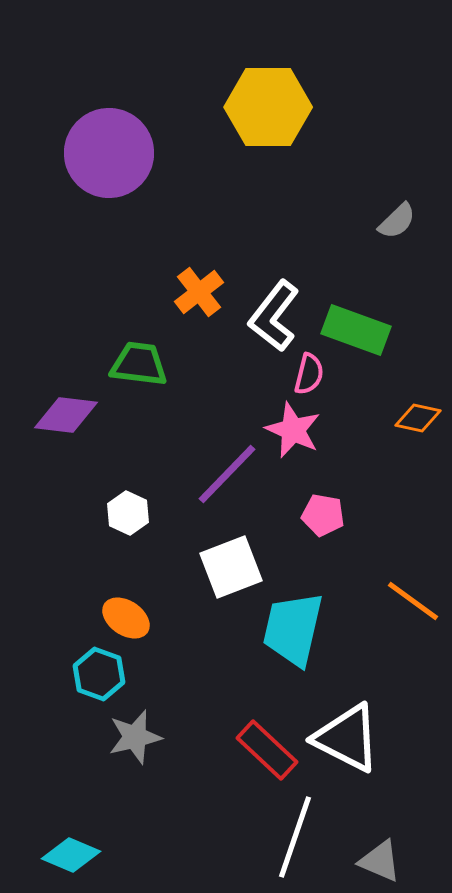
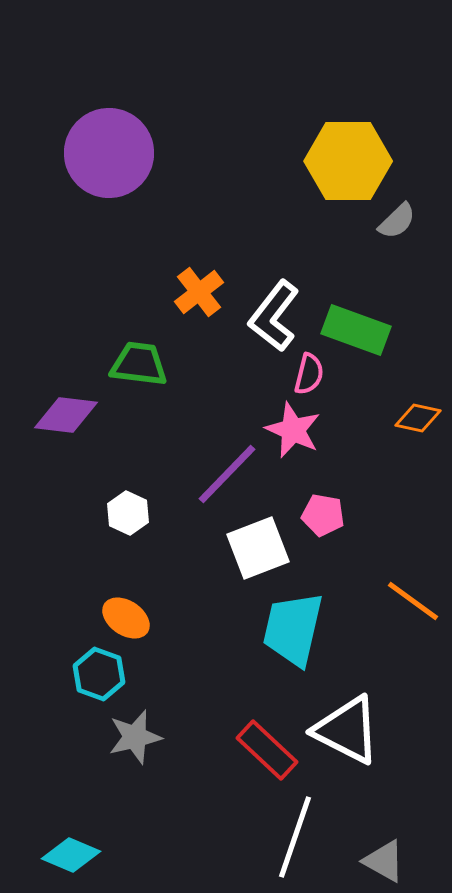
yellow hexagon: moved 80 px right, 54 px down
white square: moved 27 px right, 19 px up
white triangle: moved 8 px up
gray triangle: moved 4 px right; rotated 6 degrees clockwise
